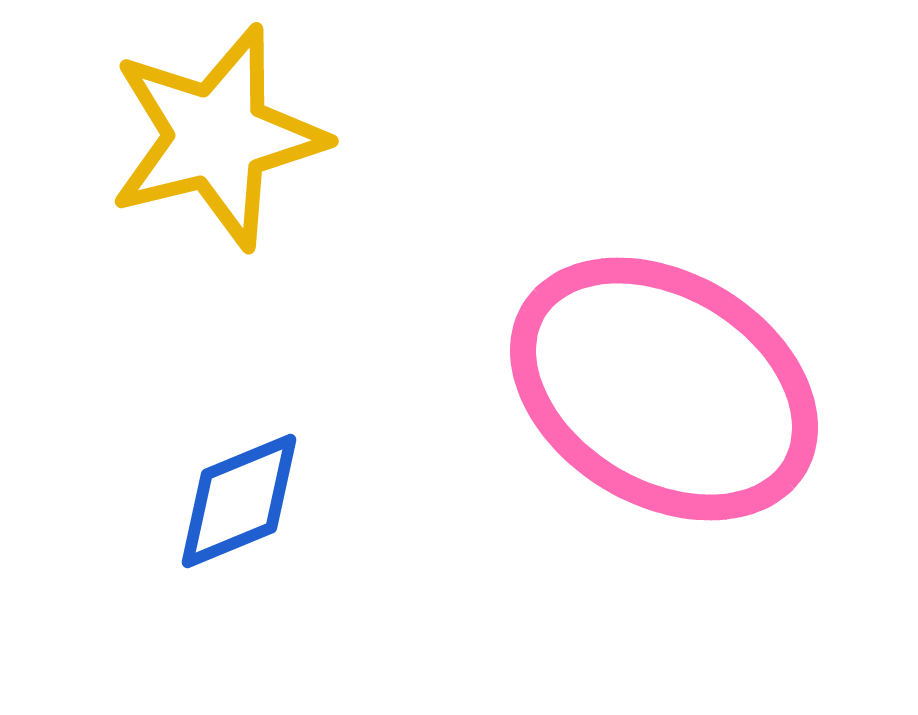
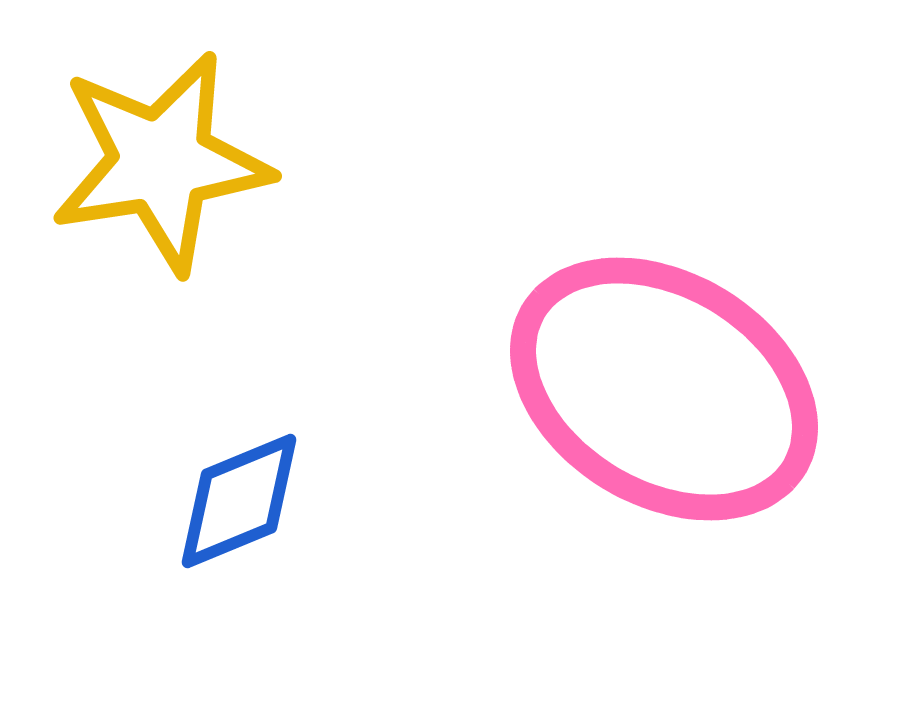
yellow star: moved 56 px left, 25 px down; rotated 5 degrees clockwise
